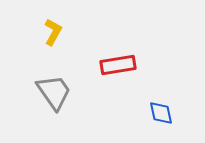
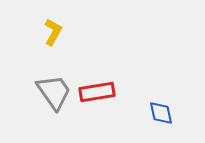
red rectangle: moved 21 px left, 27 px down
